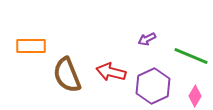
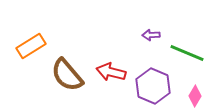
purple arrow: moved 4 px right, 4 px up; rotated 24 degrees clockwise
orange rectangle: rotated 32 degrees counterclockwise
green line: moved 4 px left, 3 px up
brown semicircle: rotated 18 degrees counterclockwise
purple hexagon: rotated 12 degrees counterclockwise
